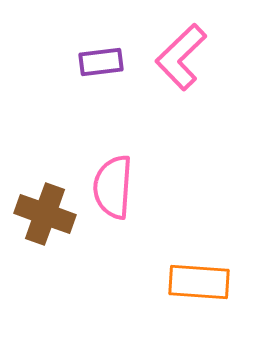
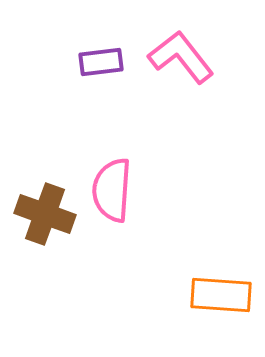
pink L-shape: rotated 96 degrees clockwise
pink semicircle: moved 1 px left, 3 px down
orange rectangle: moved 22 px right, 13 px down
